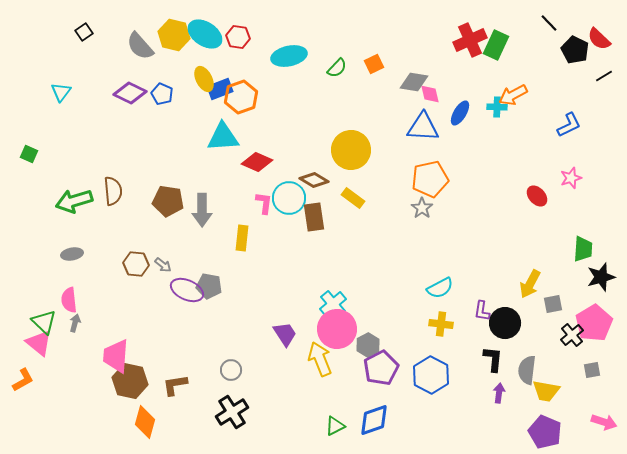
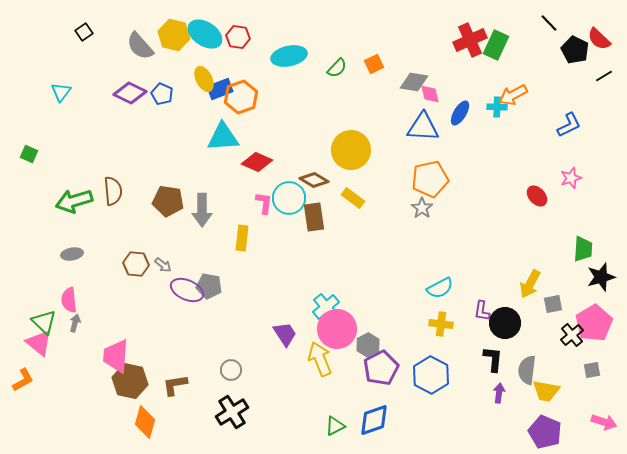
cyan cross at (333, 304): moved 7 px left, 3 px down
